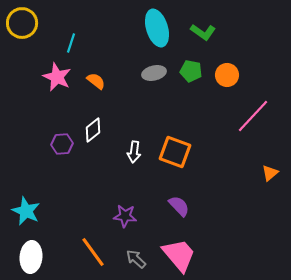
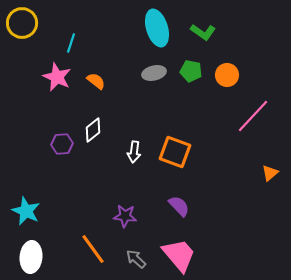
orange line: moved 3 px up
